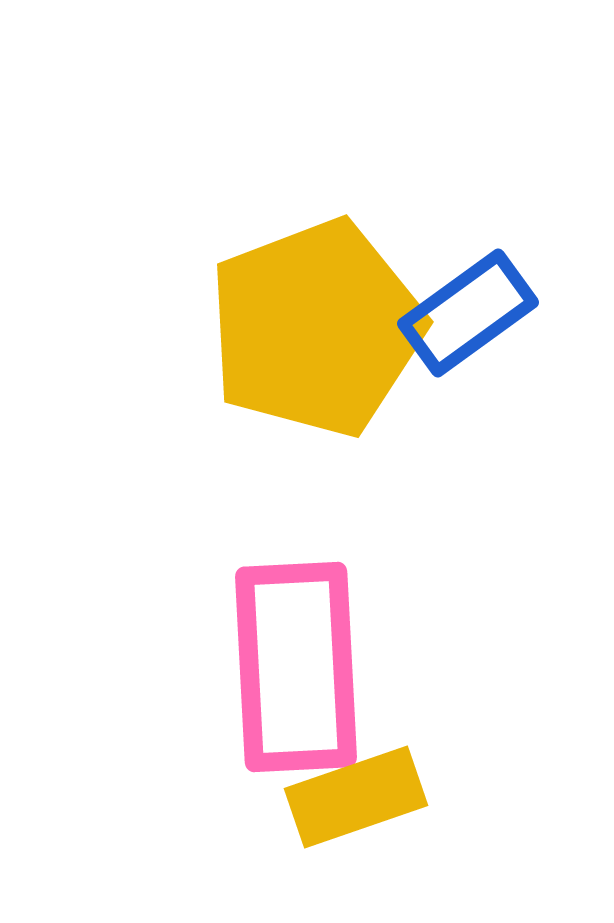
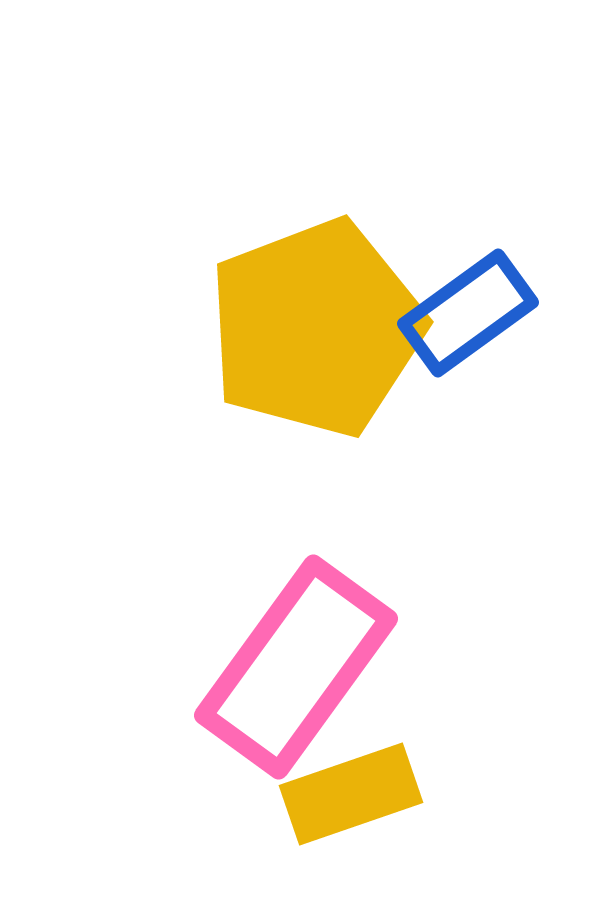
pink rectangle: rotated 39 degrees clockwise
yellow rectangle: moved 5 px left, 3 px up
